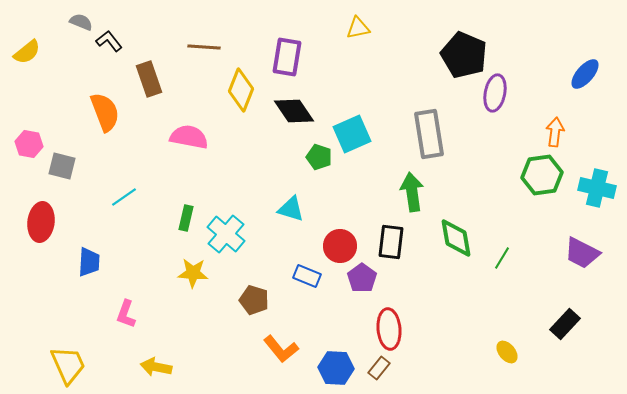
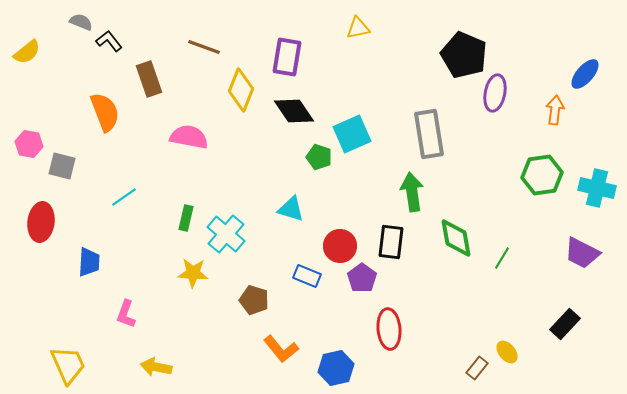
brown line at (204, 47): rotated 16 degrees clockwise
orange arrow at (555, 132): moved 22 px up
blue hexagon at (336, 368): rotated 16 degrees counterclockwise
brown rectangle at (379, 368): moved 98 px right
